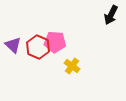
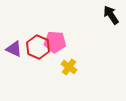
black arrow: rotated 120 degrees clockwise
purple triangle: moved 1 px right, 4 px down; rotated 18 degrees counterclockwise
yellow cross: moved 3 px left, 1 px down
